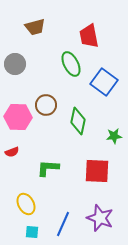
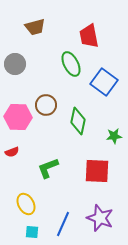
green L-shape: rotated 25 degrees counterclockwise
